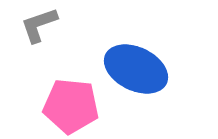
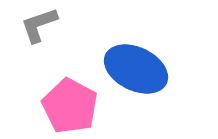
pink pentagon: moved 1 px left; rotated 22 degrees clockwise
